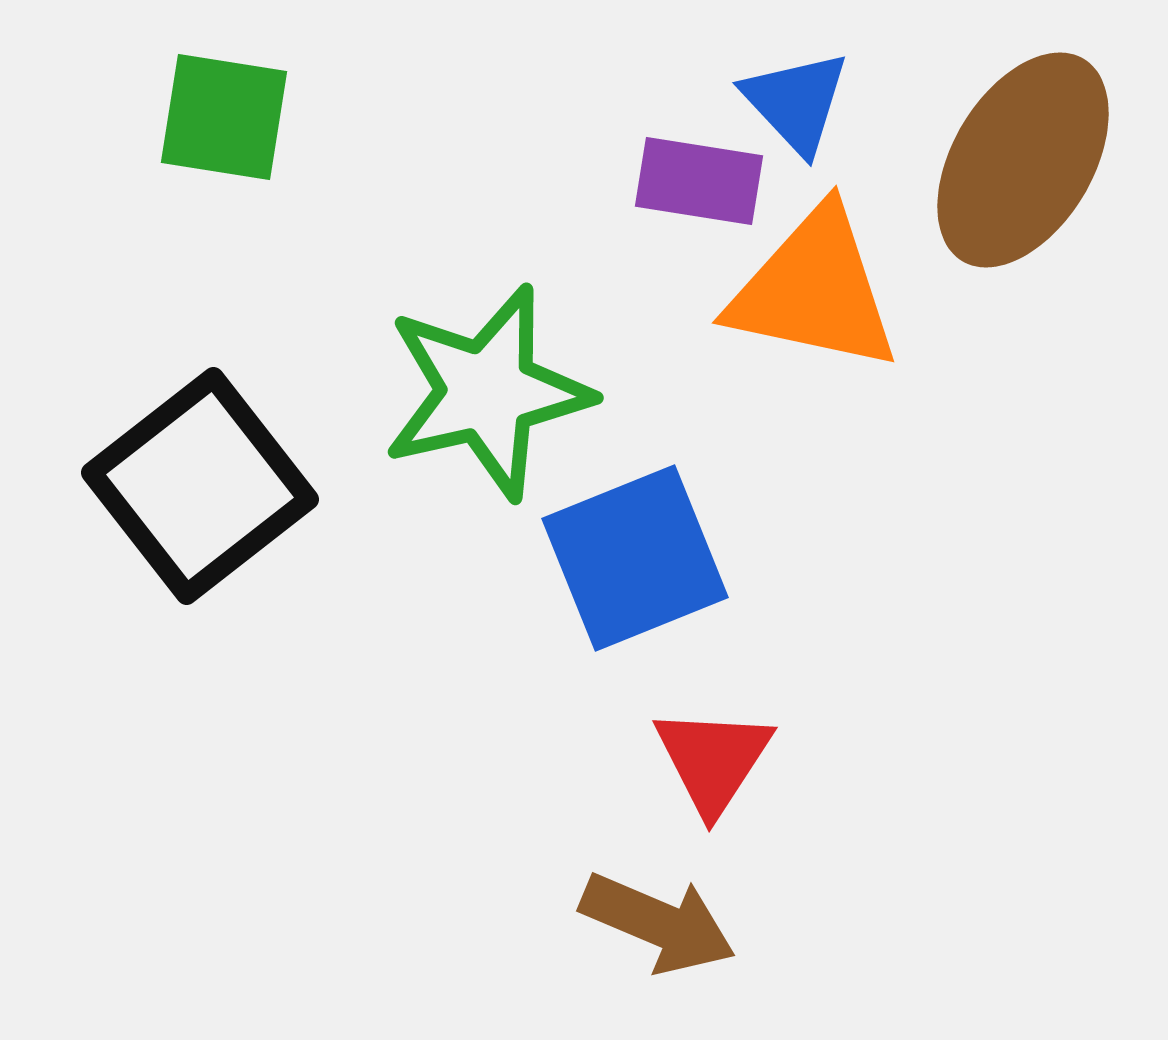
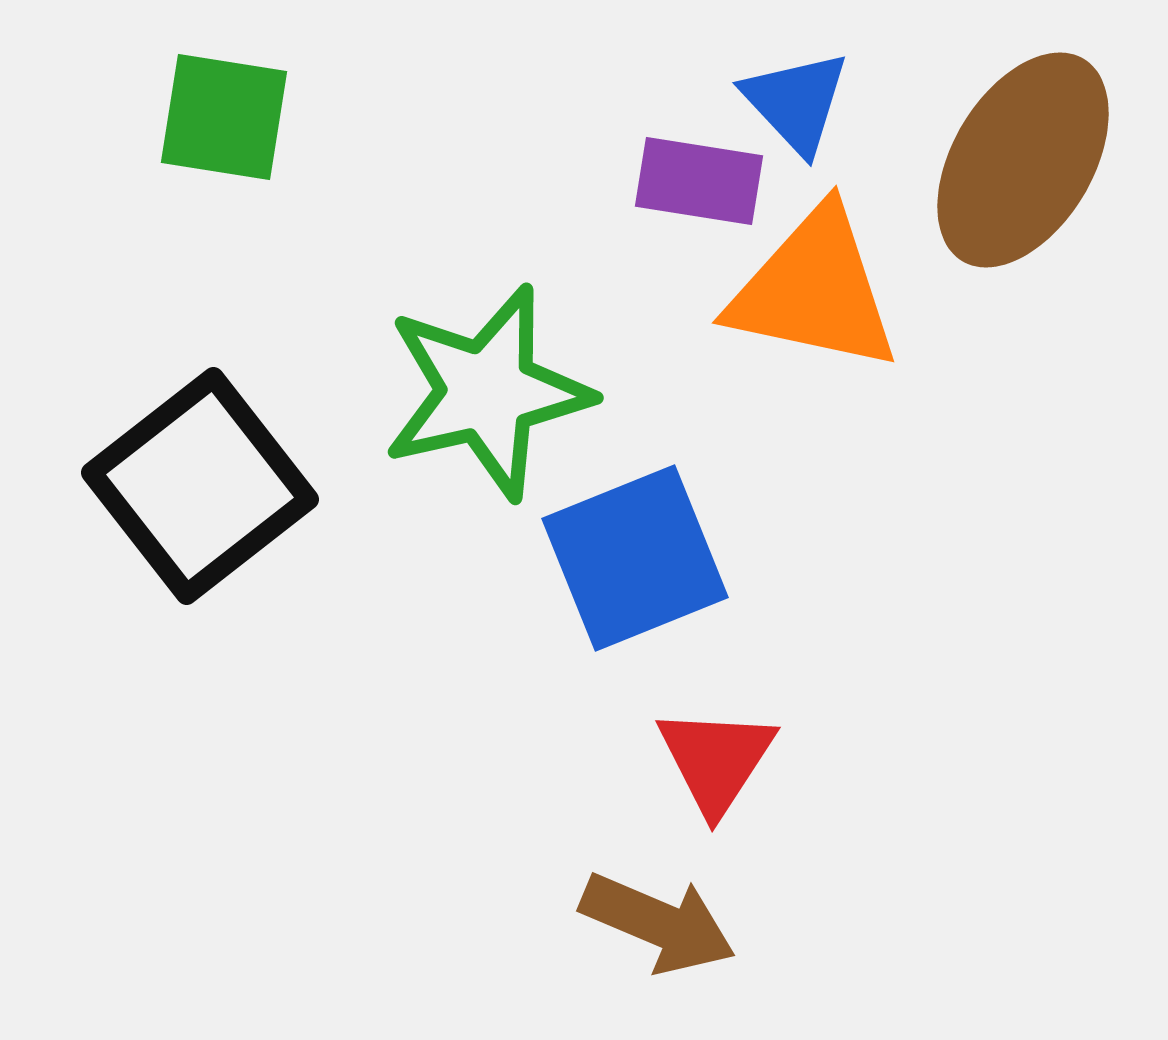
red triangle: moved 3 px right
